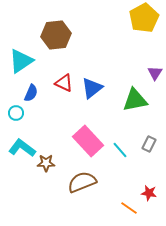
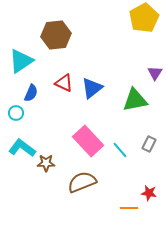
orange line: rotated 36 degrees counterclockwise
